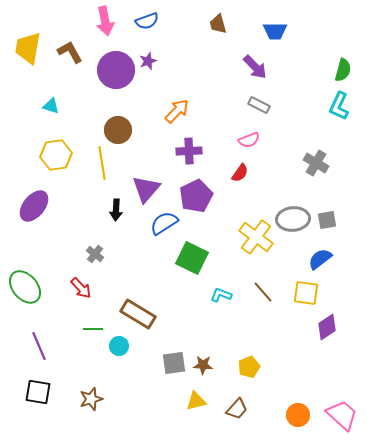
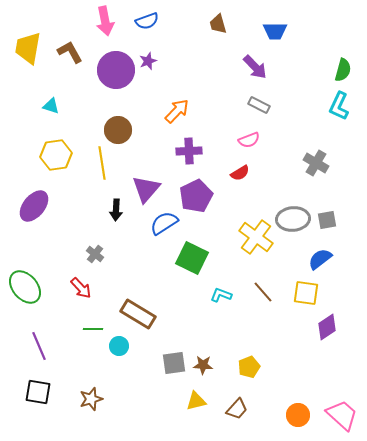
red semicircle at (240, 173): rotated 24 degrees clockwise
